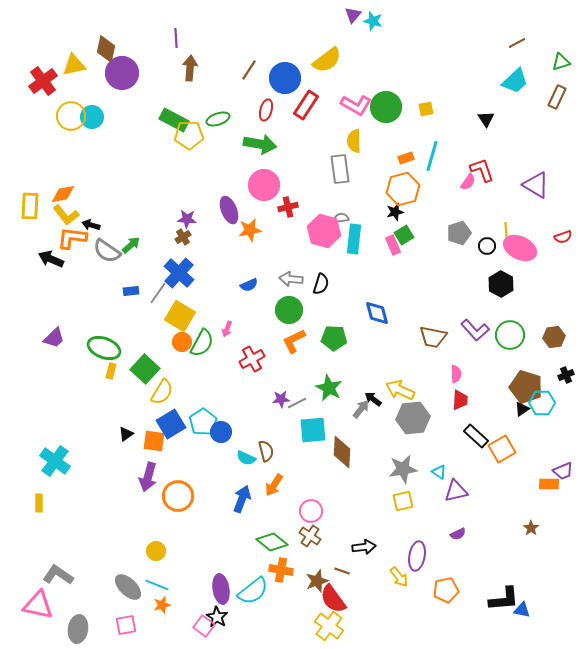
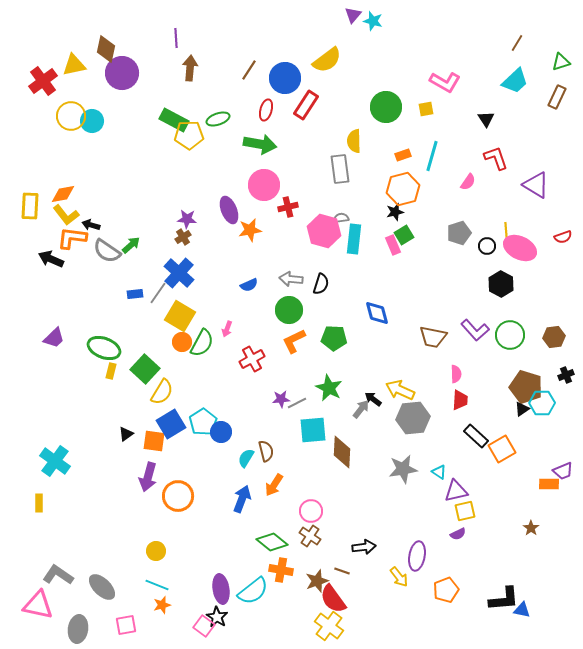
brown line at (517, 43): rotated 30 degrees counterclockwise
pink L-shape at (356, 105): moved 89 px right, 23 px up
cyan circle at (92, 117): moved 4 px down
orange rectangle at (406, 158): moved 3 px left, 3 px up
red L-shape at (482, 170): moved 14 px right, 12 px up
blue rectangle at (131, 291): moved 4 px right, 3 px down
cyan semicircle at (246, 458): rotated 96 degrees clockwise
yellow square at (403, 501): moved 62 px right, 10 px down
gray ellipse at (128, 587): moved 26 px left
orange pentagon at (446, 590): rotated 10 degrees counterclockwise
